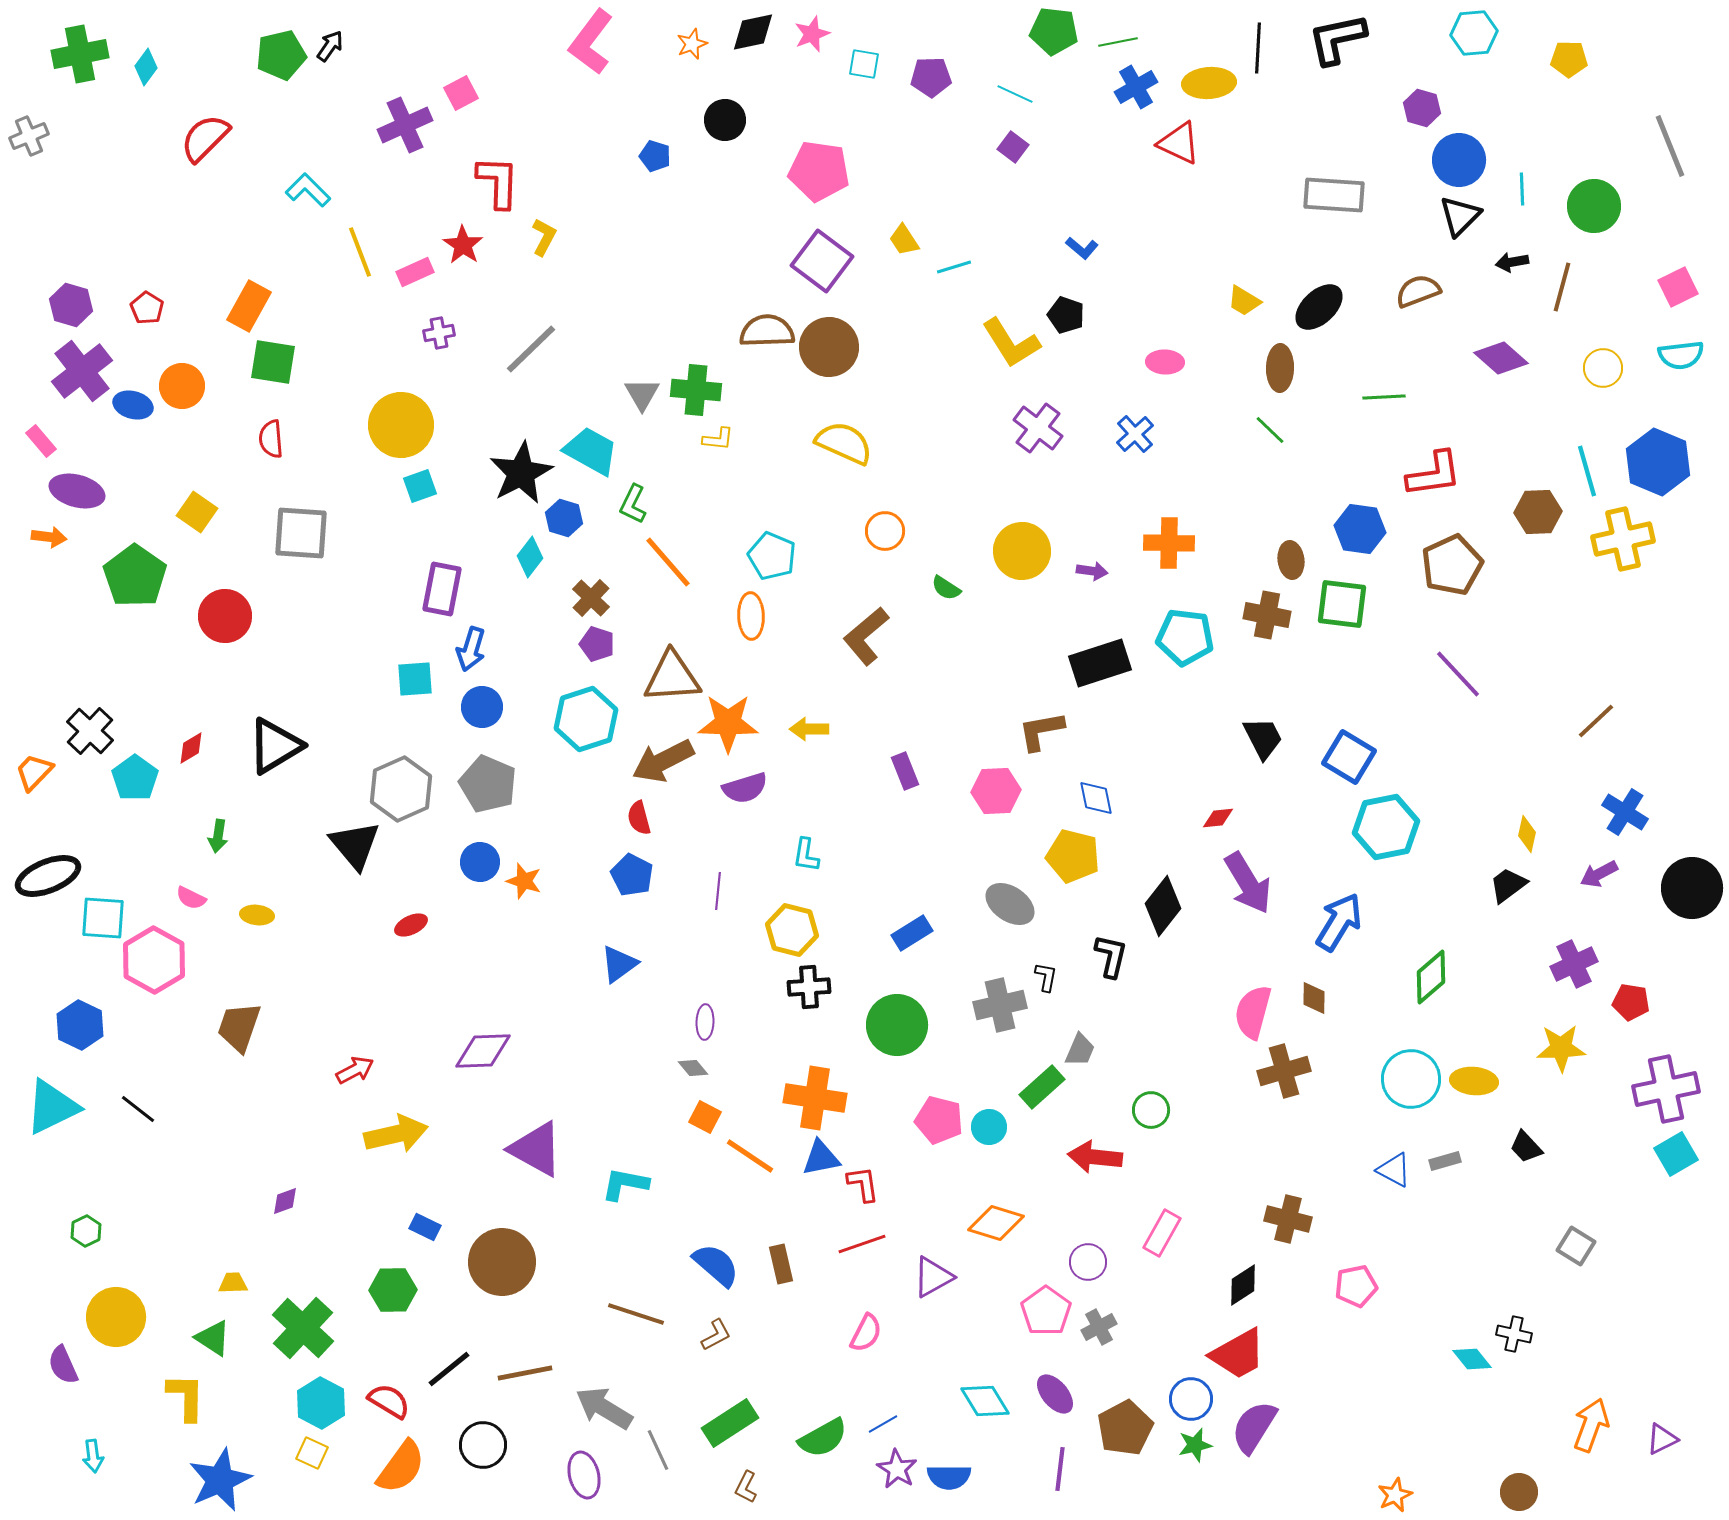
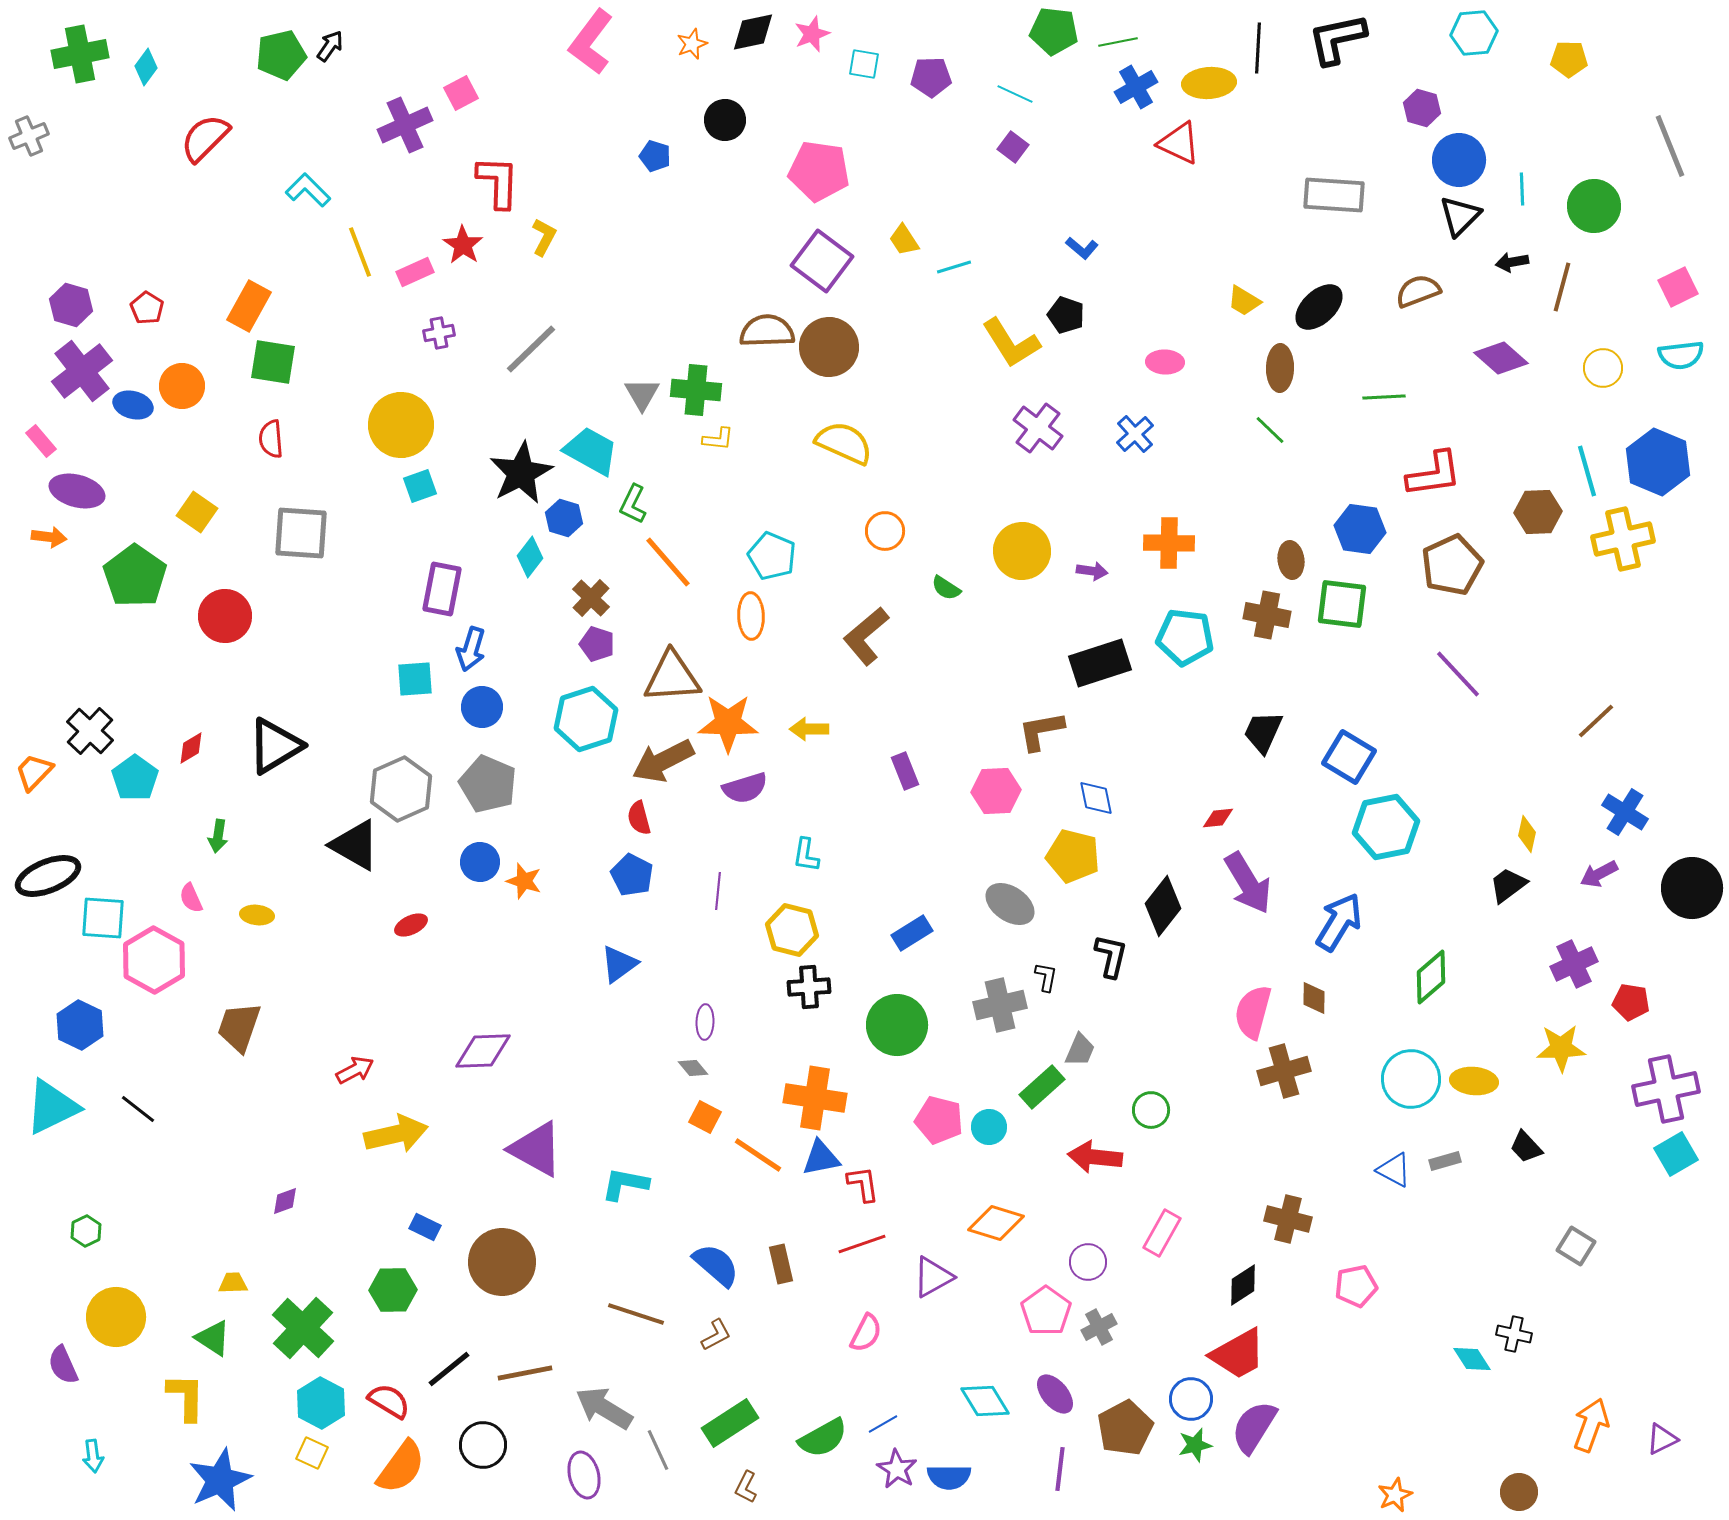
black trapezoid at (1263, 738): moved 6 px up; rotated 129 degrees counterclockwise
black triangle at (355, 845): rotated 20 degrees counterclockwise
pink semicircle at (191, 898): rotated 40 degrees clockwise
orange line at (750, 1156): moved 8 px right, 1 px up
cyan diamond at (1472, 1359): rotated 6 degrees clockwise
